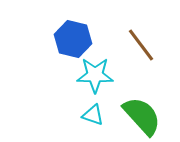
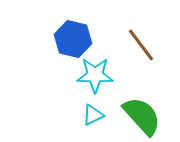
cyan triangle: rotated 45 degrees counterclockwise
